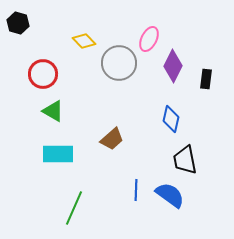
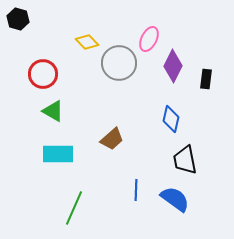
black hexagon: moved 4 px up
yellow diamond: moved 3 px right, 1 px down
blue semicircle: moved 5 px right, 4 px down
